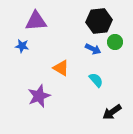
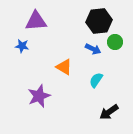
orange triangle: moved 3 px right, 1 px up
cyan semicircle: rotated 105 degrees counterclockwise
black arrow: moved 3 px left
